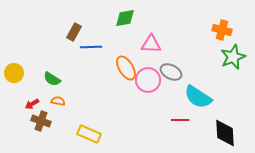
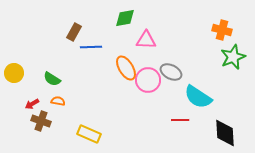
pink triangle: moved 5 px left, 4 px up
